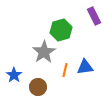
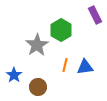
purple rectangle: moved 1 px right, 1 px up
green hexagon: rotated 15 degrees counterclockwise
gray star: moved 7 px left, 7 px up
orange line: moved 5 px up
